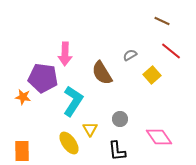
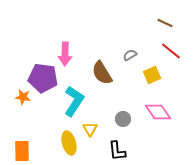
brown line: moved 3 px right, 2 px down
yellow square: rotated 18 degrees clockwise
cyan L-shape: moved 1 px right
gray circle: moved 3 px right
pink diamond: moved 1 px left, 25 px up
yellow ellipse: rotated 20 degrees clockwise
